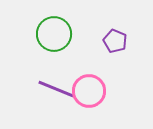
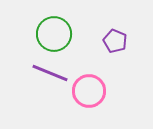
purple line: moved 6 px left, 16 px up
